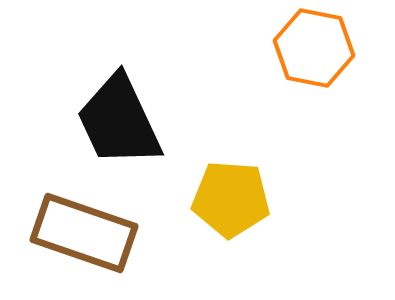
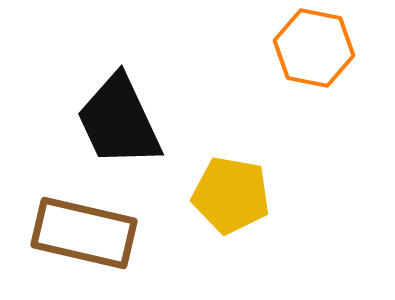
yellow pentagon: moved 4 px up; rotated 6 degrees clockwise
brown rectangle: rotated 6 degrees counterclockwise
